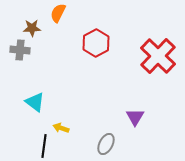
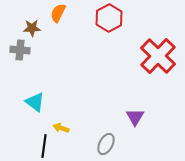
red hexagon: moved 13 px right, 25 px up
